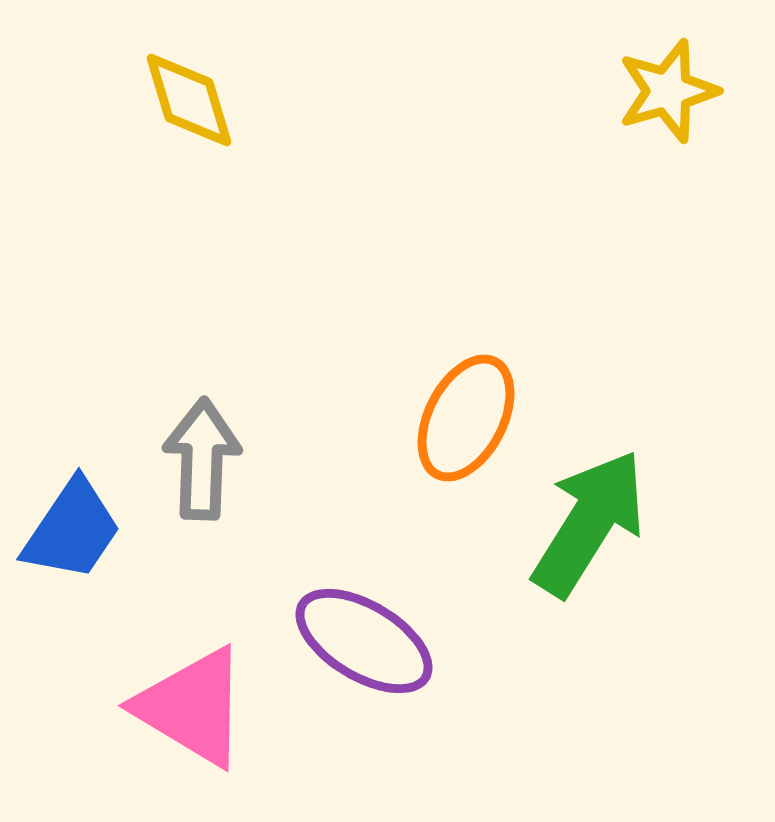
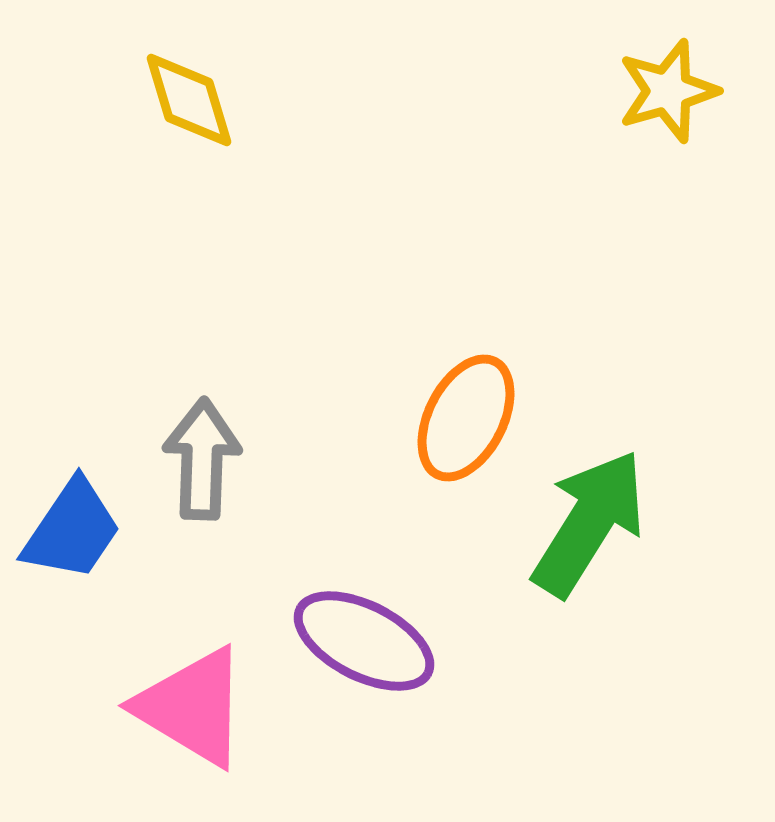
purple ellipse: rotated 4 degrees counterclockwise
